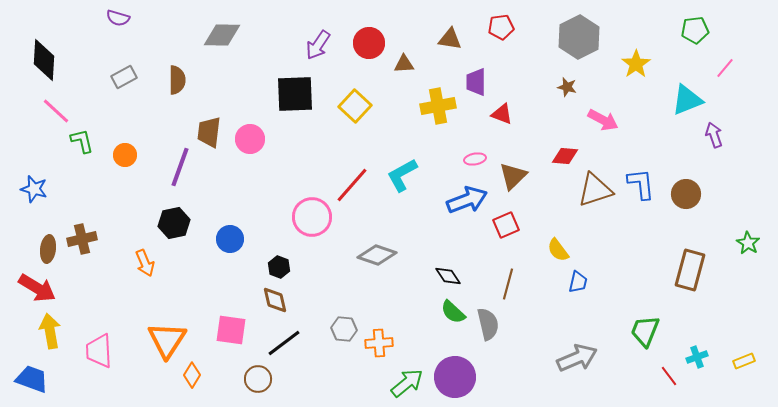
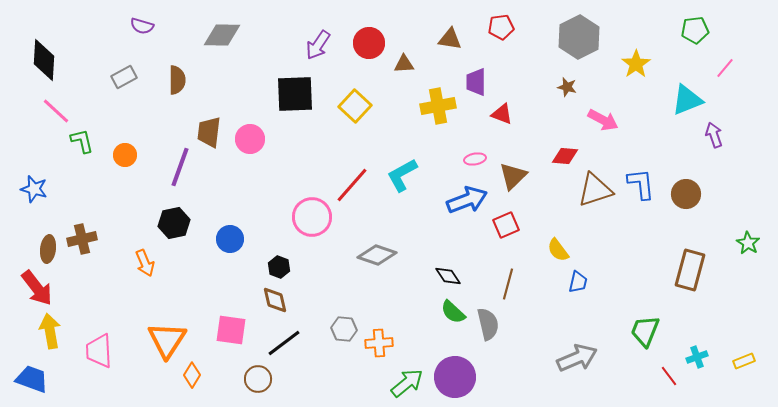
purple semicircle at (118, 18): moved 24 px right, 8 px down
red arrow at (37, 288): rotated 21 degrees clockwise
